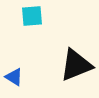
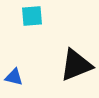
blue triangle: rotated 18 degrees counterclockwise
